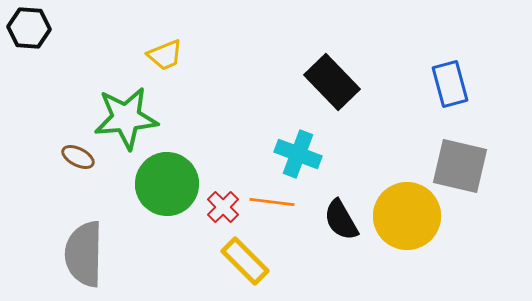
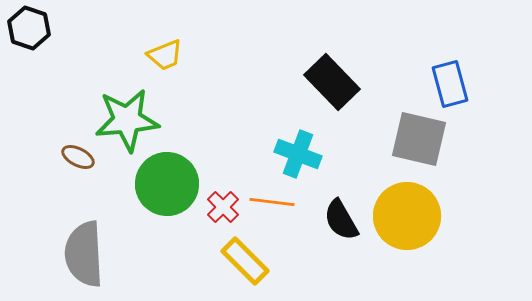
black hexagon: rotated 15 degrees clockwise
green star: moved 1 px right, 2 px down
gray square: moved 41 px left, 27 px up
gray semicircle: rotated 4 degrees counterclockwise
